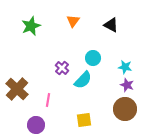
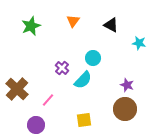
cyan star: moved 14 px right, 24 px up
pink line: rotated 32 degrees clockwise
